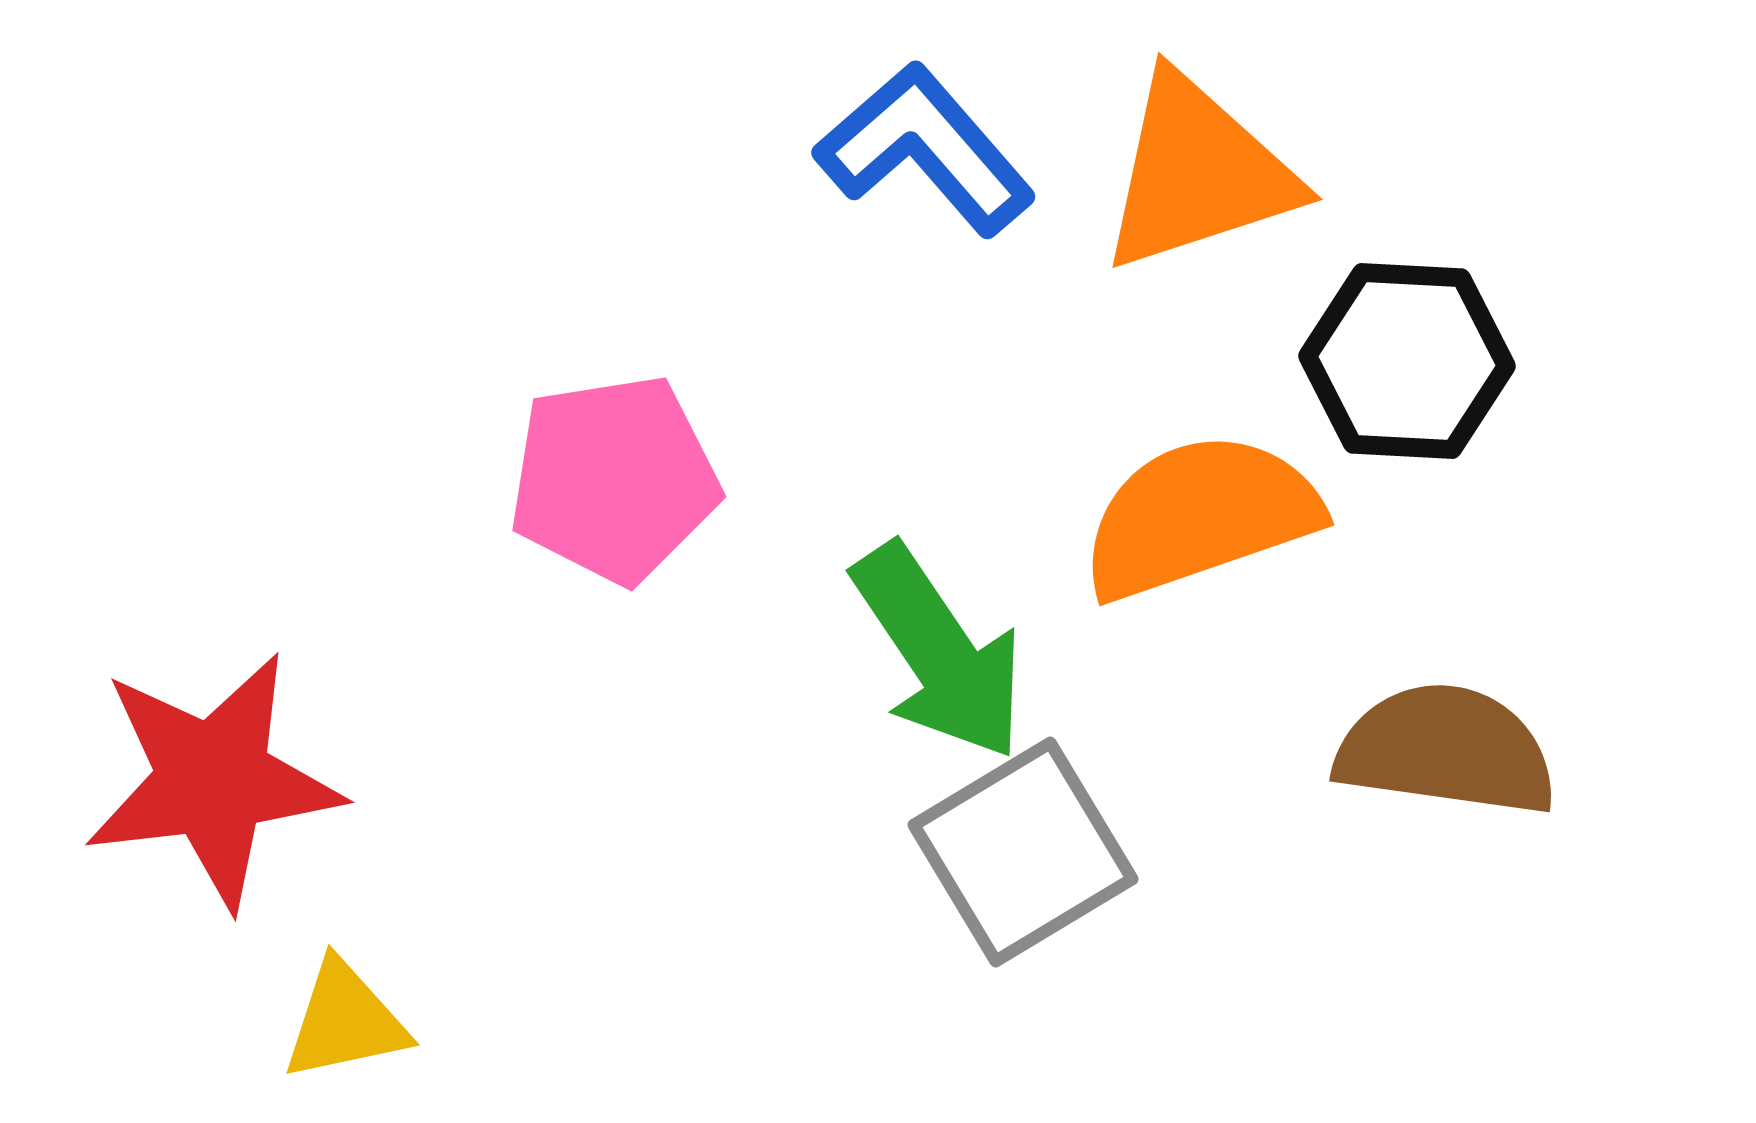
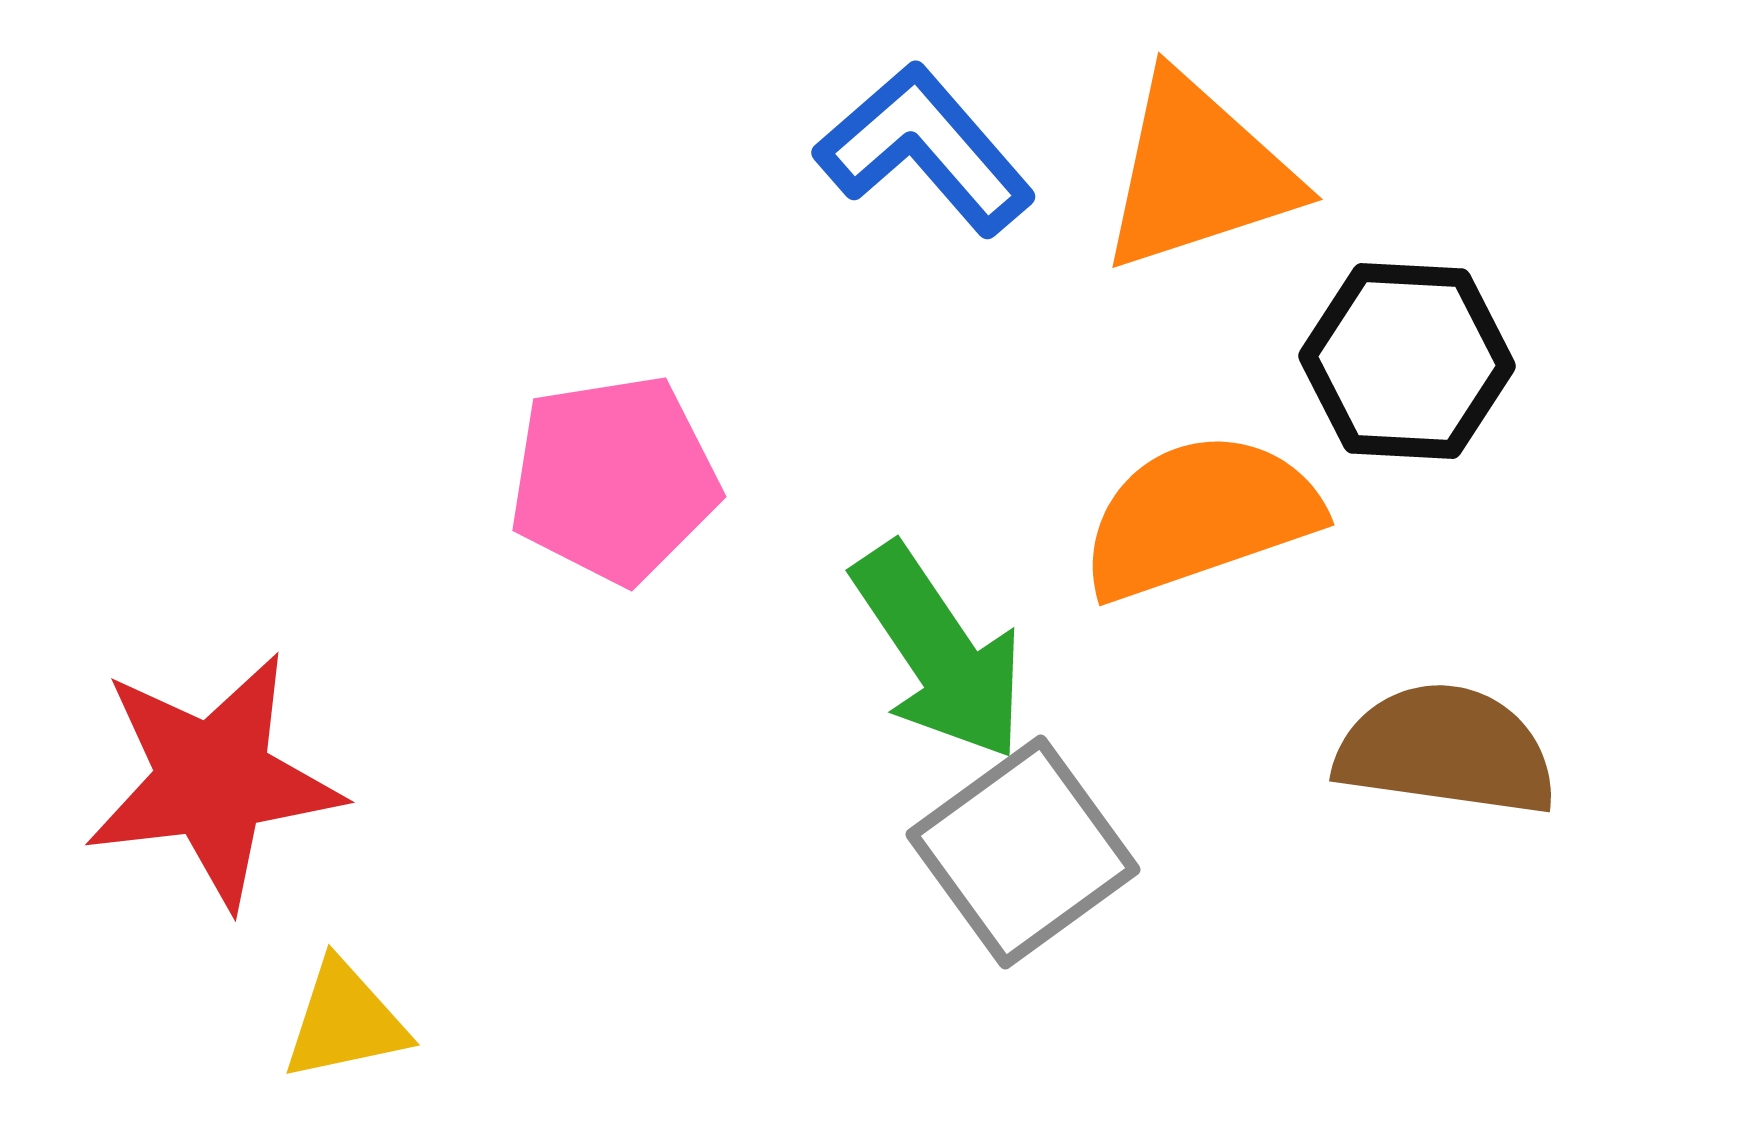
gray square: rotated 5 degrees counterclockwise
